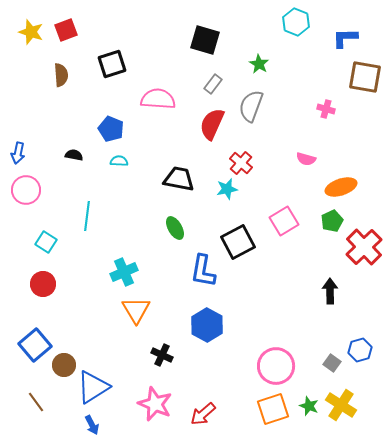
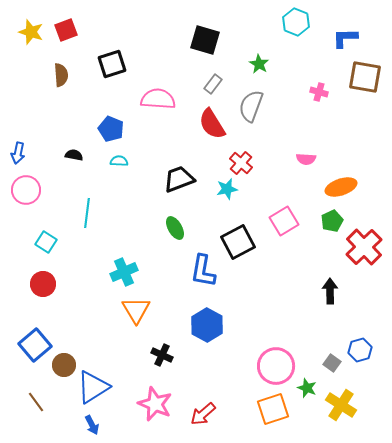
pink cross at (326, 109): moved 7 px left, 17 px up
red semicircle at (212, 124): rotated 56 degrees counterclockwise
pink semicircle at (306, 159): rotated 12 degrees counterclockwise
black trapezoid at (179, 179): rotated 32 degrees counterclockwise
cyan line at (87, 216): moved 3 px up
green star at (309, 406): moved 2 px left, 18 px up
